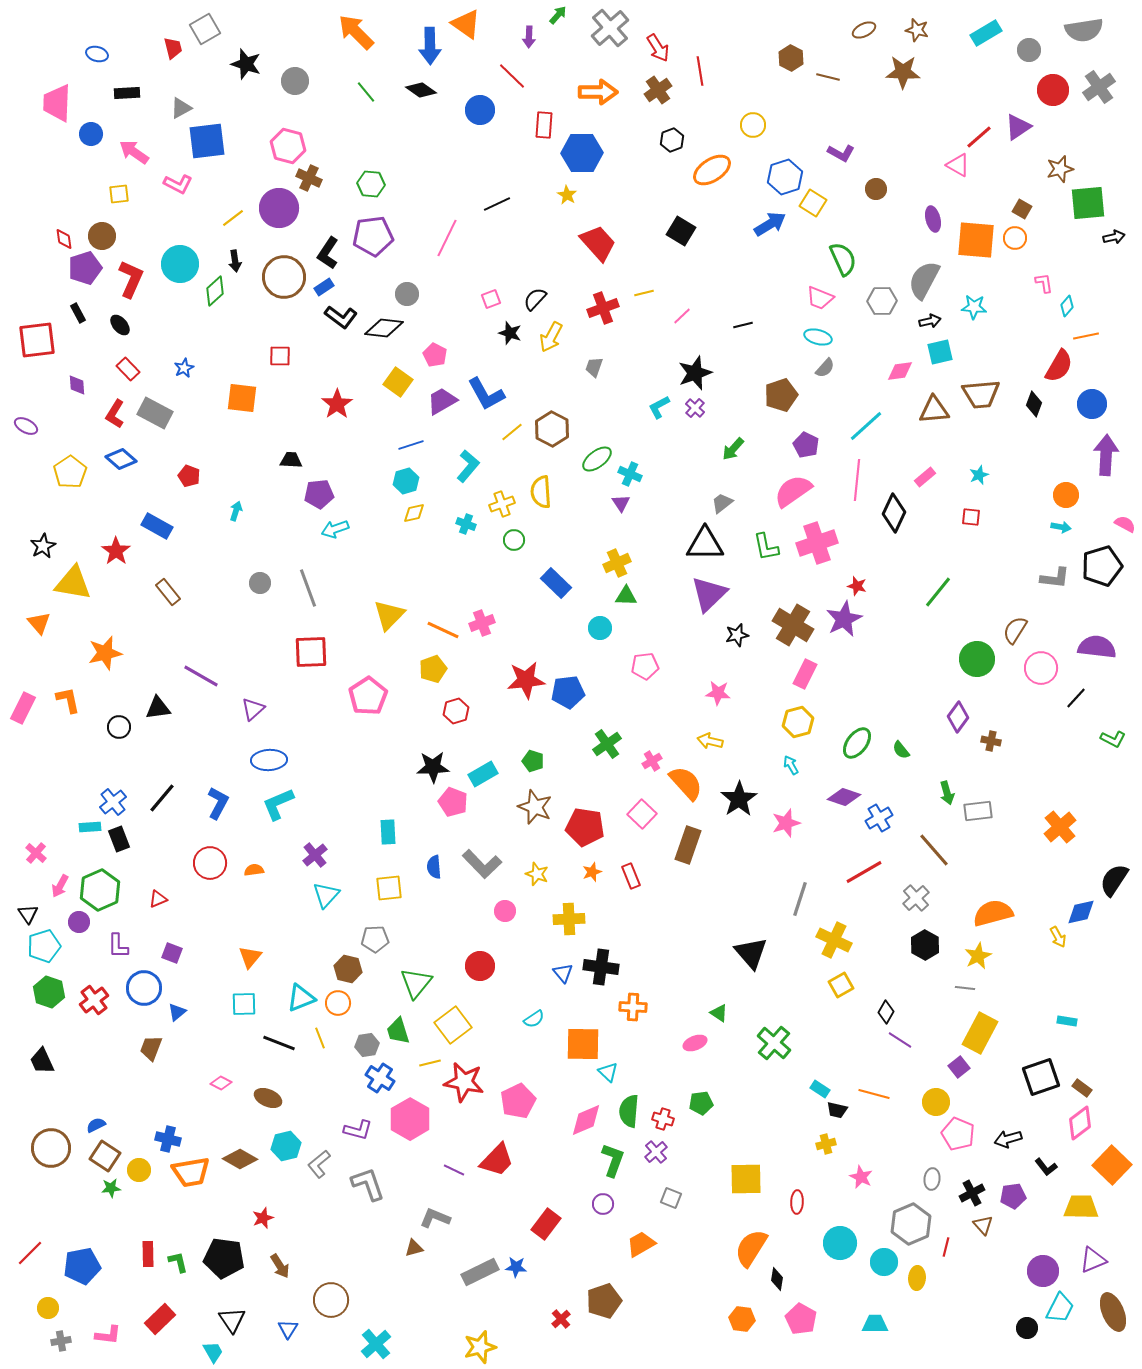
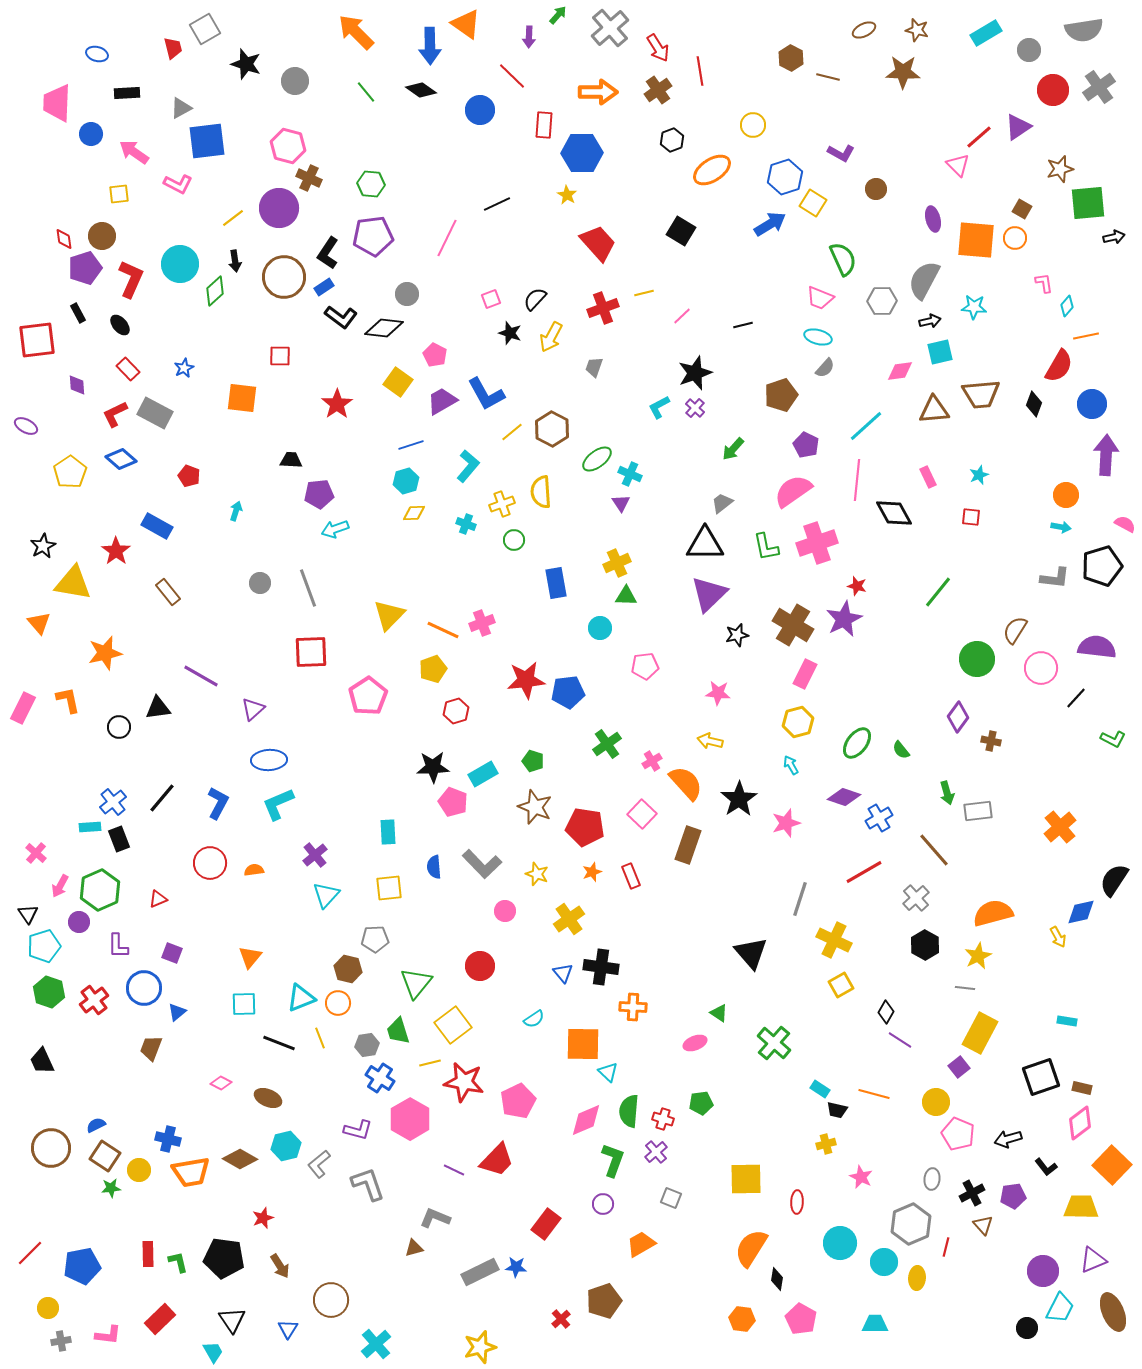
pink triangle at (958, 165): rotated 15 degrees clockwise
red L-shape at (115, 414): rotated 32 degrees clockwise
pink rectangle at (925, 477): moved 3 px right; rotated 75 degrees counterclockwise
yellow diamond at (414, 513): rotated 10 degrees clockwise
black diamond at (894, 513): rotated 54 degrees counterclockwise
blue rectangle at (556, 583): rotated 36 degrees clockwise
yellow cross at (569, 919): rotated 32 degrees counterclockwise
brown rectangle at (1082, 1088): rotated 24 degrees counterclockwise
